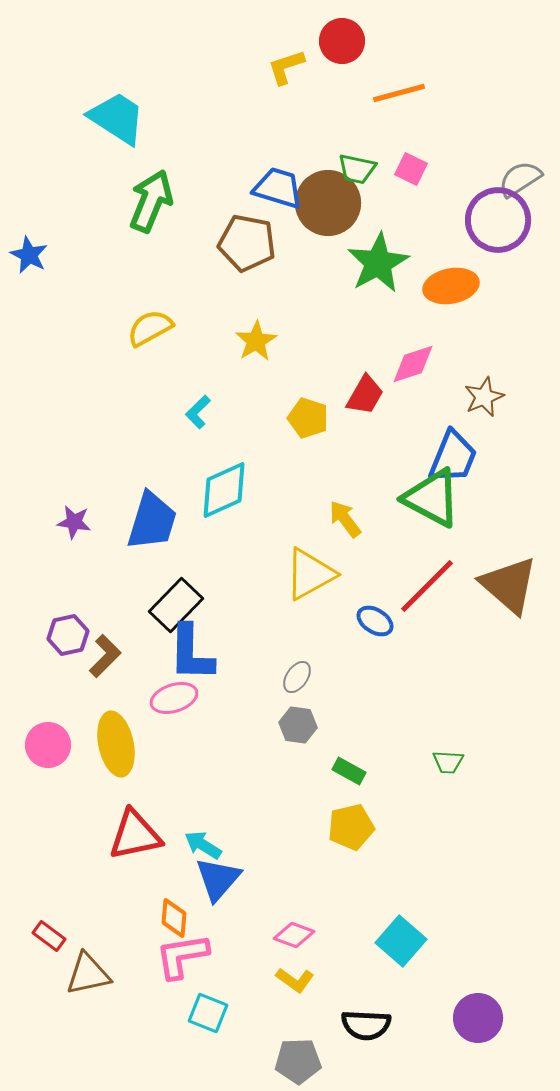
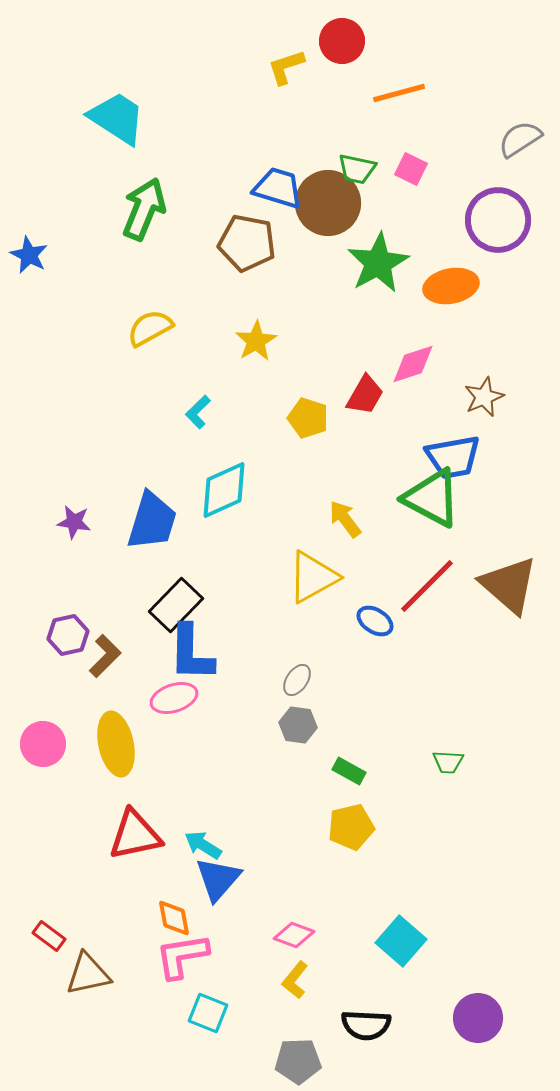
gray semicircle at (520, 179): moved 40 px up
green arrow at (151, 201): moved 7 px left, 8 px down
blue trapezoid at (453, 457): rotated 58 degrees clockwise
yellow triangle at (310, 574): moved 3 px right, 3 px down
gray ellipse at (297, 677): moved 3 px down
pink circle at (48, 745): moved 5 px left, 1 px up
orange diamond at (174, 918): rotated 15 degrees counterclockwise
yellow L-shape at (295, 980): rotated 93 degrees clockwise
